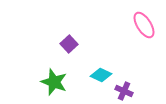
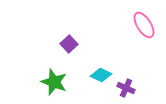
purple cross: moved 2 px right, 3 px up
